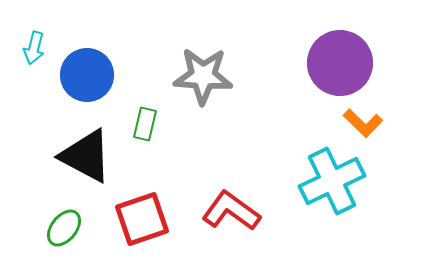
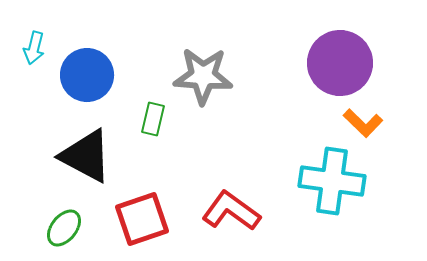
green rectangle: moved 8 px right, 5 px up
cyan cross: rotated 34 degrees clockwise
